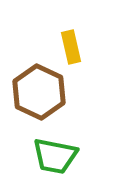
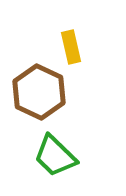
green trapezoid: rotated 33 degrees clockwise
